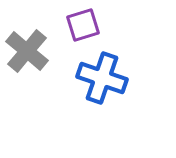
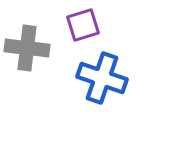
gray cross: moved 3 px up; rotated 33 degrees counterclockwise
